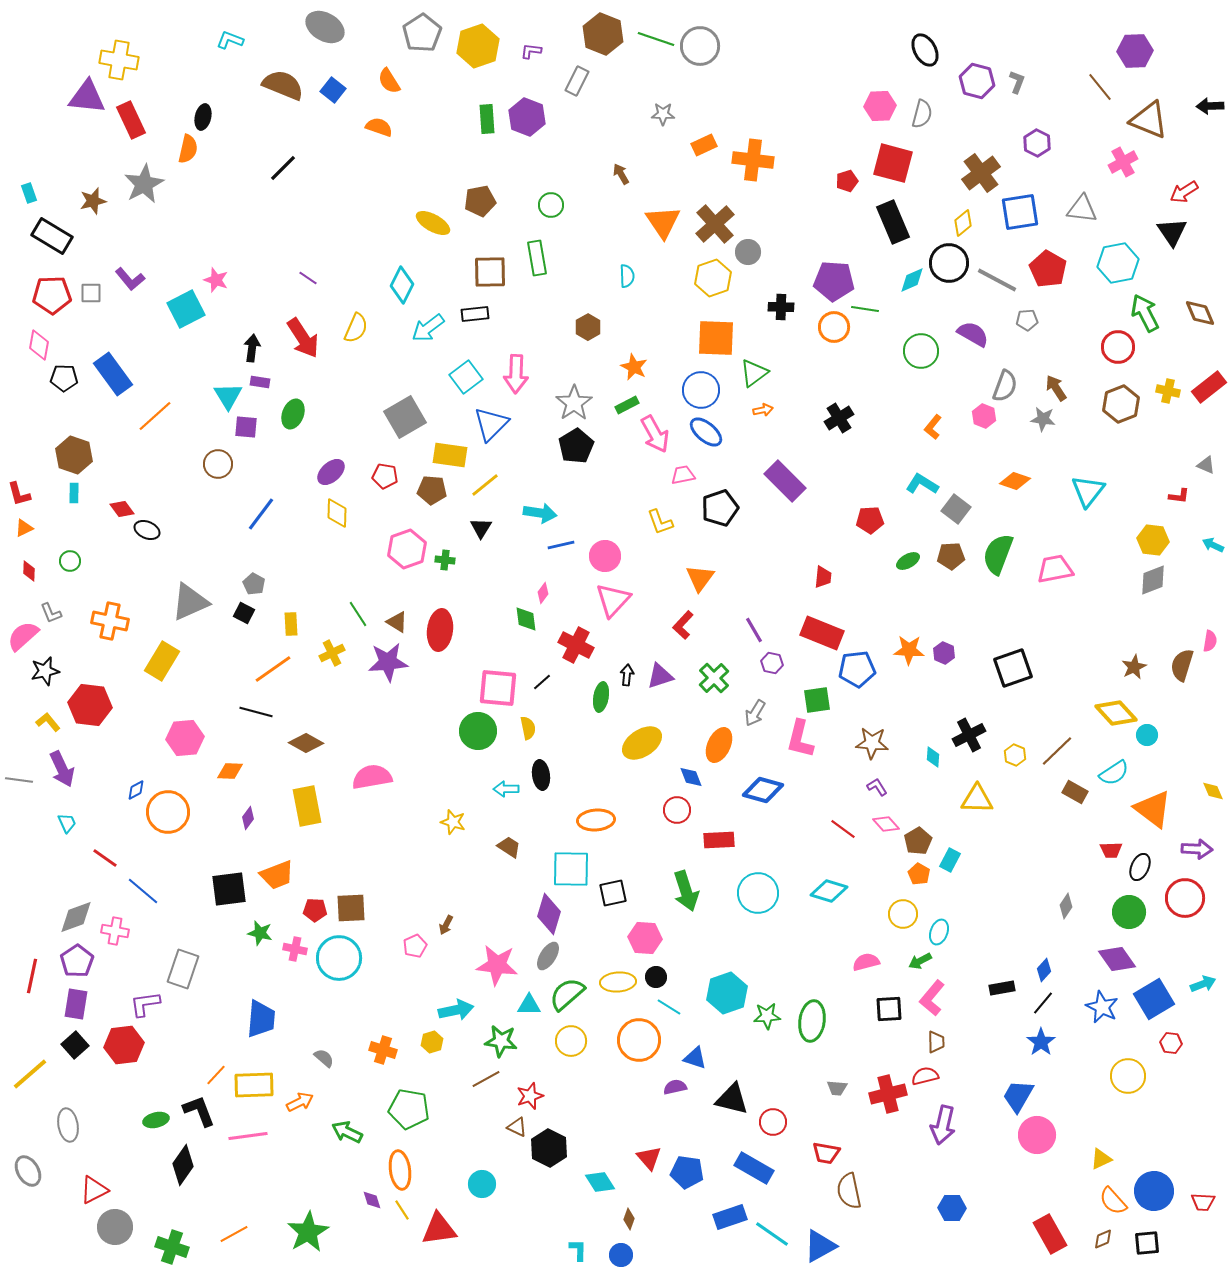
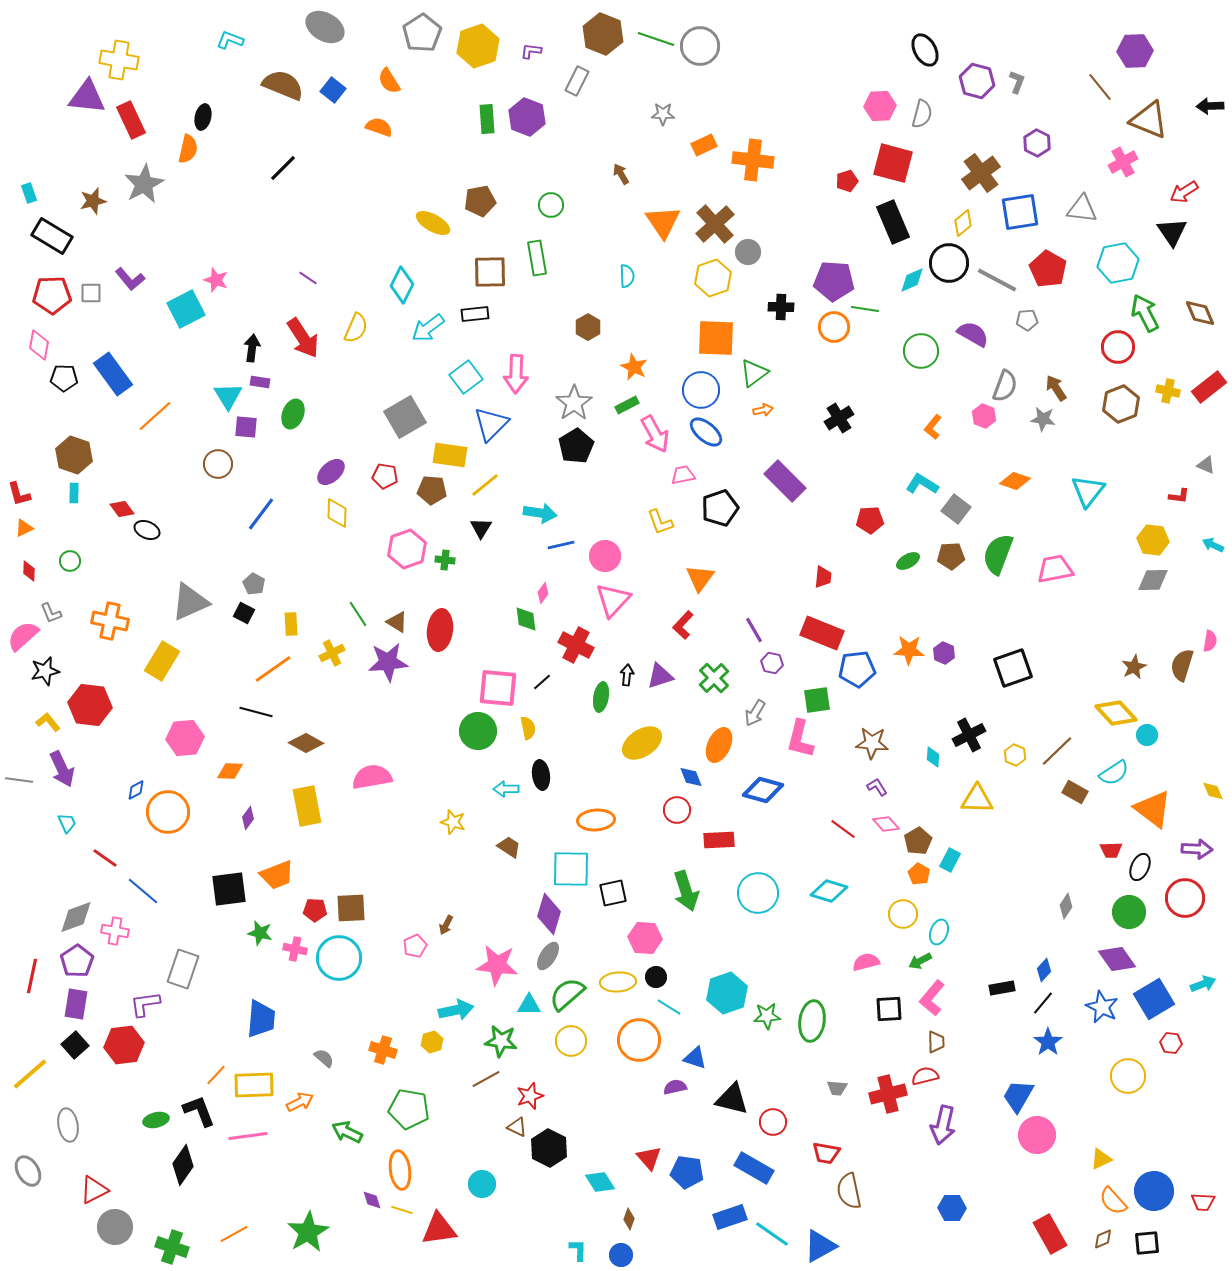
gray diamond at (1153, 580): rotated 20 degrees clockwise
blue star at (1041, 1042): moved 7 px right
yellow line at (402, 1210): rotated 40 degrees counterclockwise
